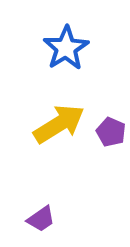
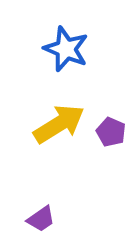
blue star: moved 1 px down; rotated 18 degrees counterclockwise
